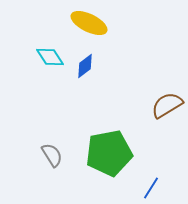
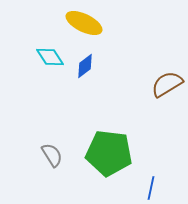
yellow ellipse: moved 5 px left
brown semicircle: moved 21 px up
green pentagon: rotated 18 degrees clockwise
blue line: rotated 20 degrees counterclockwise
